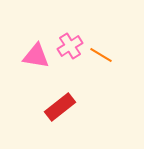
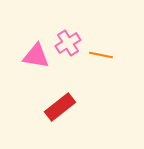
pink cross: moved 2 px left, 3 px up
orange line: rotated 20 degrees counterclockwise
